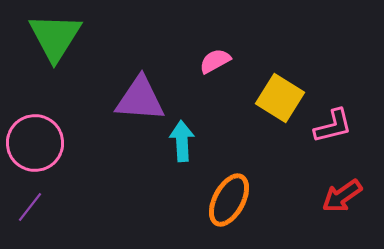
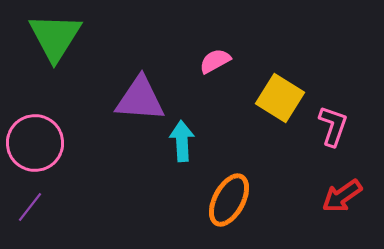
pink L-shape: rotated 57 degrees counterclockwise
